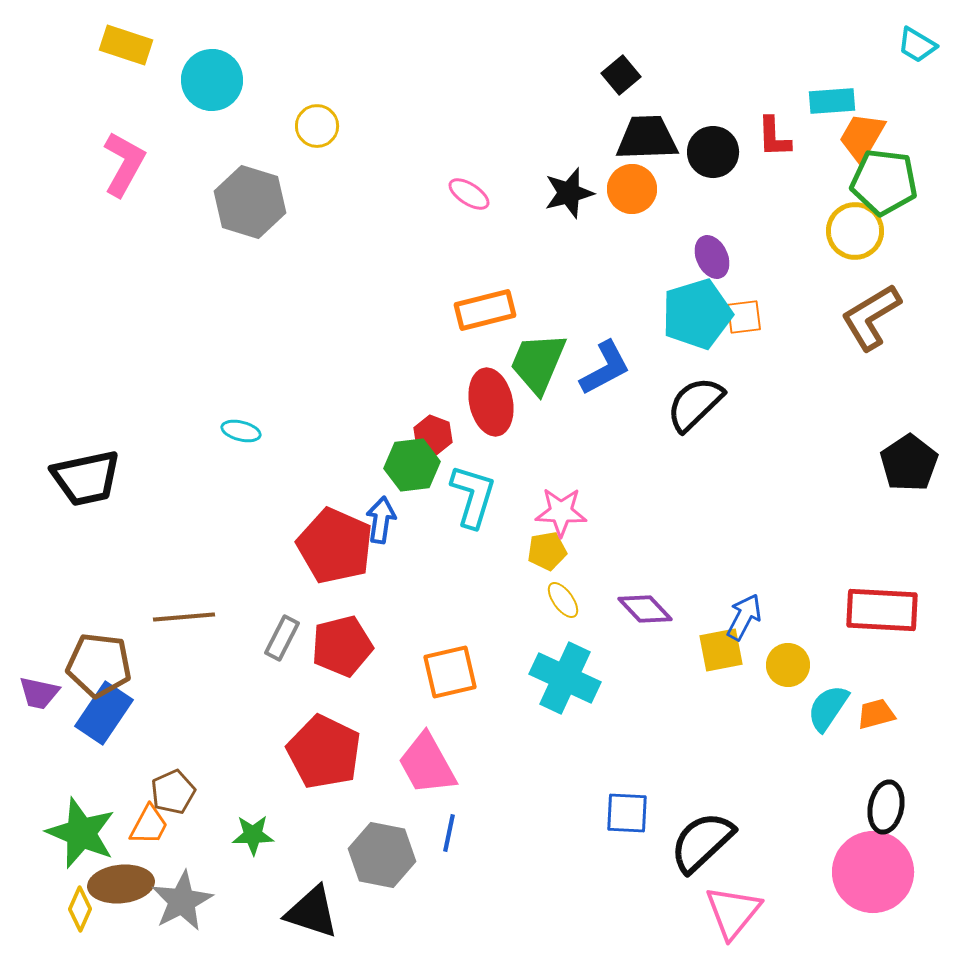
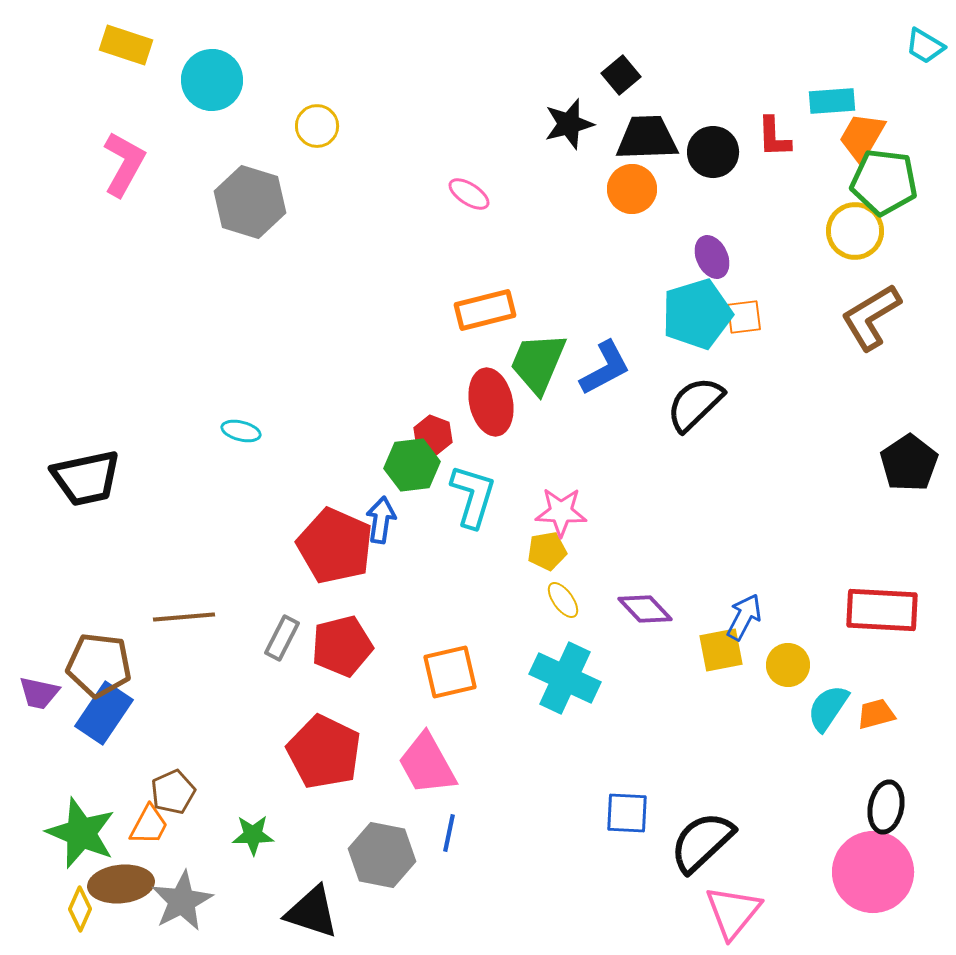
cyan trapezoid at (917, 45): moved 8 px right, 1 px down
black star at (569, 193): moved 69 px up
